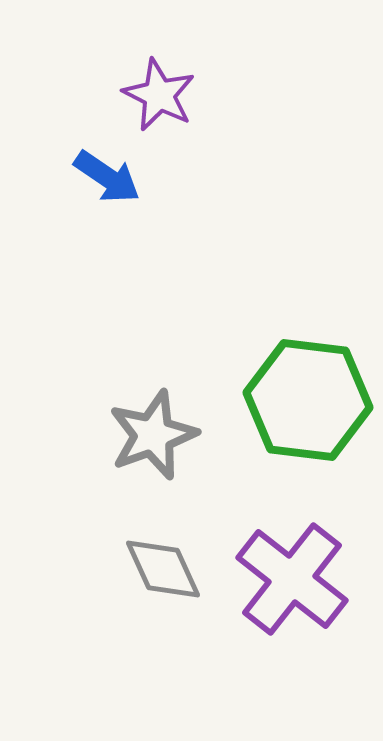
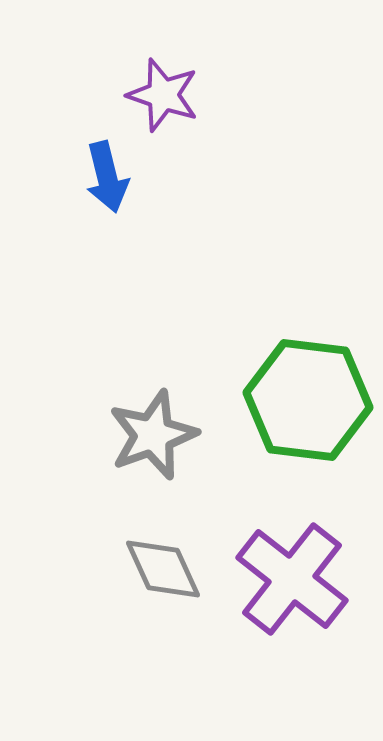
purple star: moved 4 px right; rotated 8 degrees counterclockwise
blue arrow: rotated 42 degrees clockwise
